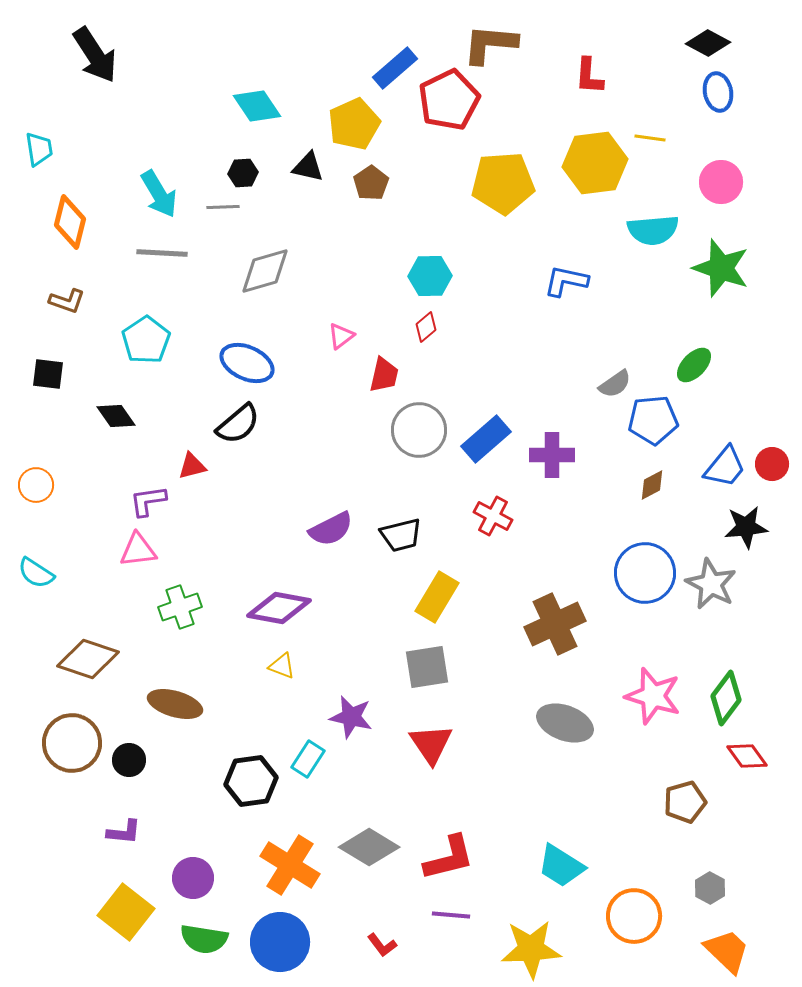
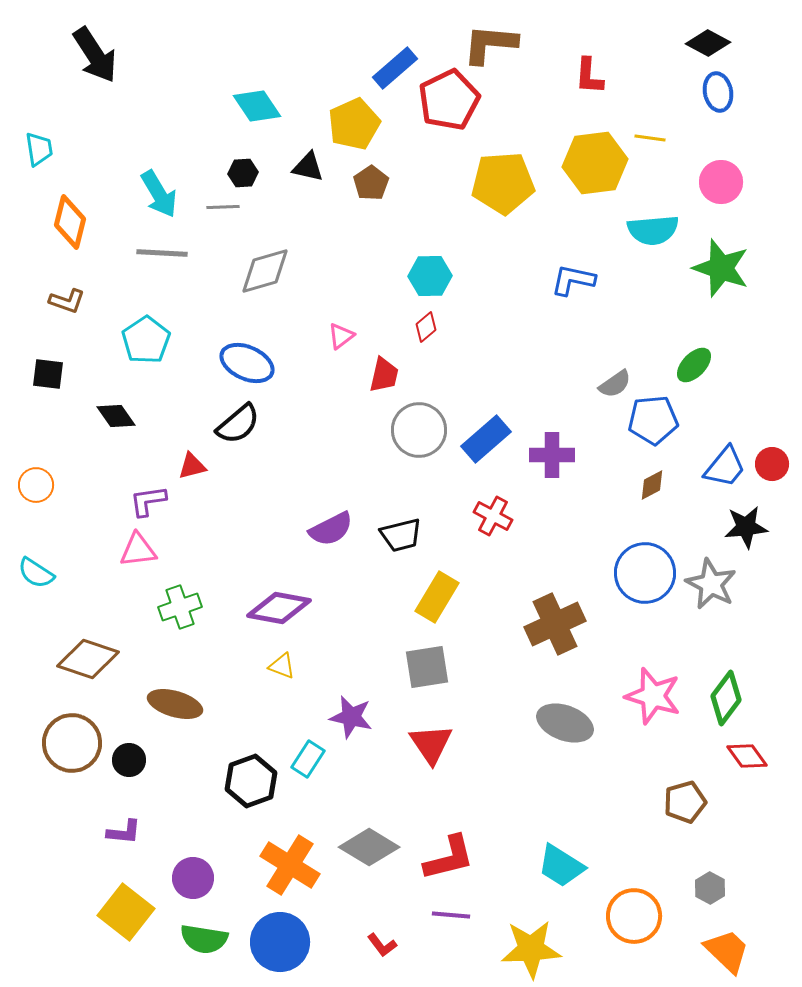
blue L-shape at (566, 281): moved 7 px right, 1 px up
black hexagon at (251, 781): rotated 12 degrees counterclockwise
